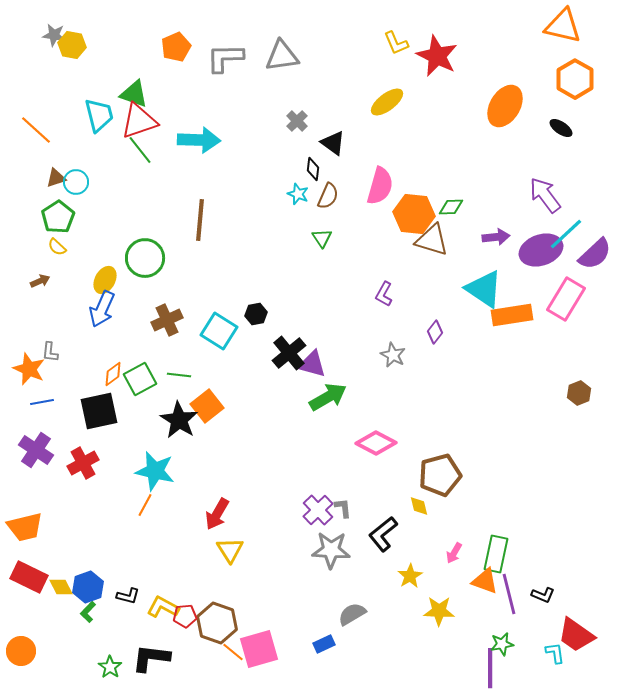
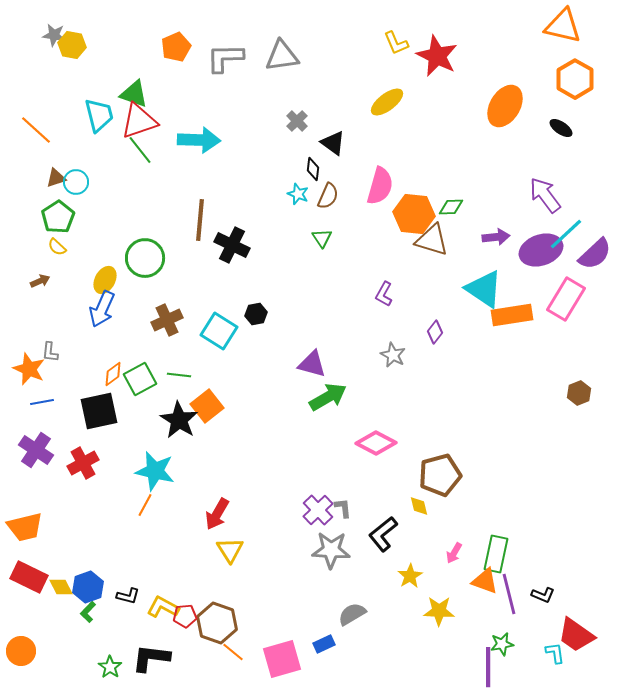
black cross at (289, 353): moved 57 px left, 108 px up; rotated 24 degrees counterclockwise
pink square at (259, 649): moved 23 px right, 10 px down
purple line at (490, 668): moved 2 px left, 1 px up
